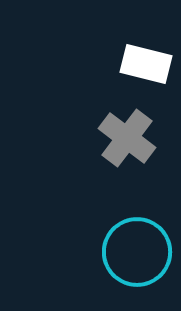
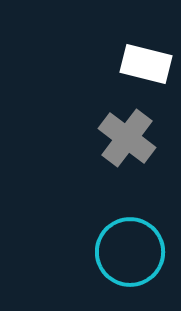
cyan circle: moved 7 px left
